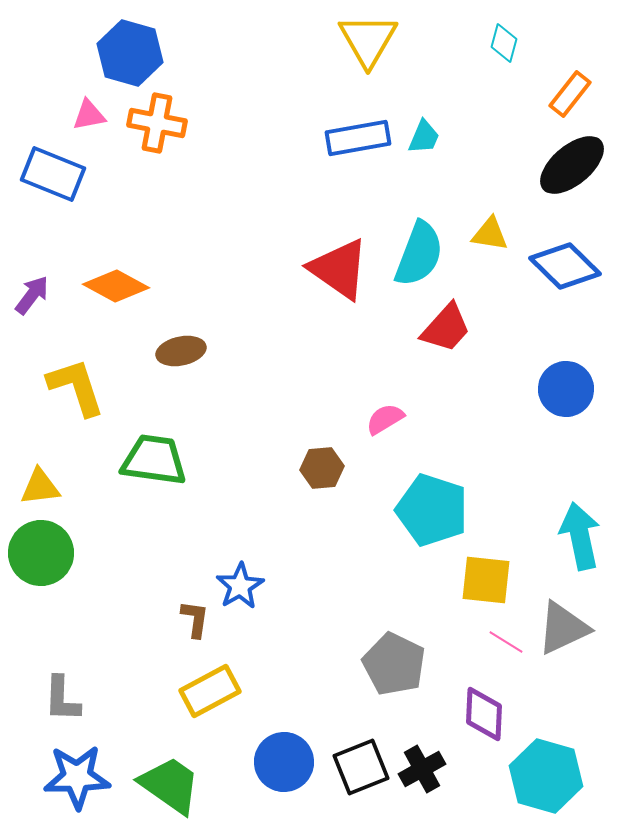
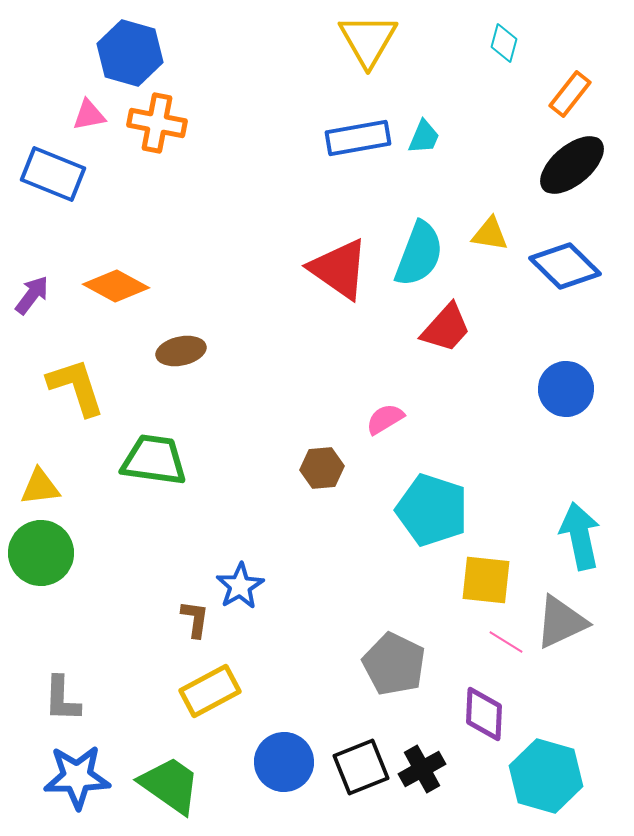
gray triangle at (563, 628): moved 2 px left, 6 px up
